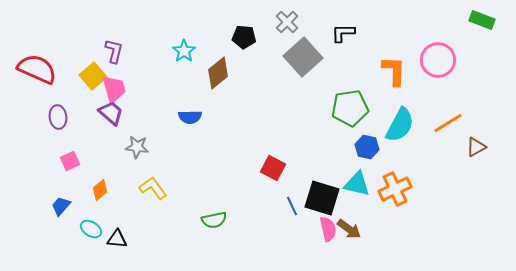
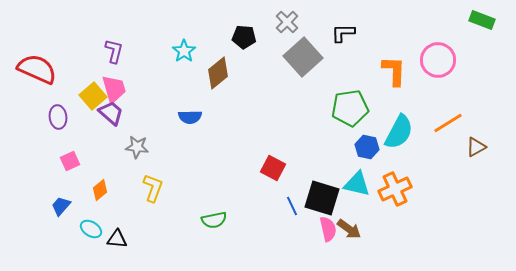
yellow square: moved 20 px down
cyan semicircle: moved 1 px left, 7 px down
yellow L-shape: rotated 56 degrees clockwise
